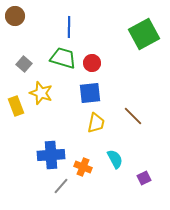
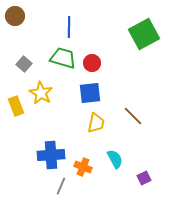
yellow star: rotated 10 degrees clockwise
gray line: rotated 18 degrees counterclockwise
